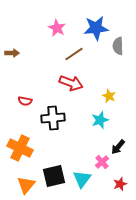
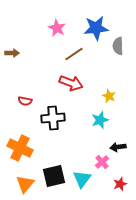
black arrow: rotated 42 degrees clockwise
orange triangle: moved 1 px left, 1 px up
